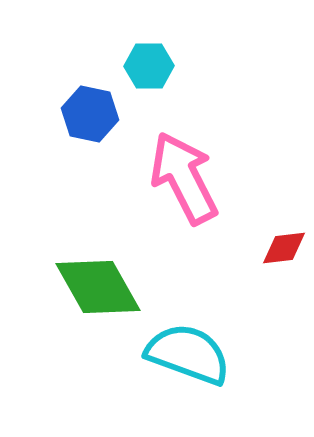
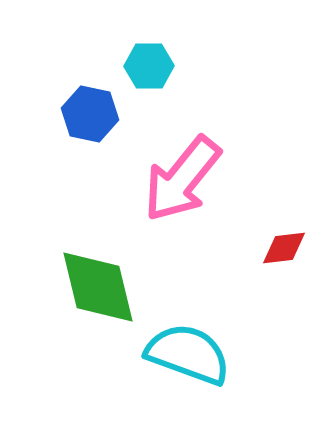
pink arrow: moved 2 px left, 1 px down; rotated 114 degrees counterclockwise
green diamond: rotated 16 degrees clockwise
